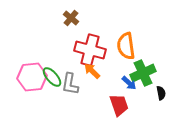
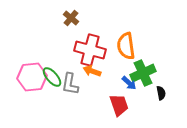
orange arrow: rotated 24 degrees counterclockwise
